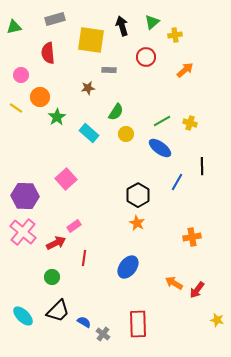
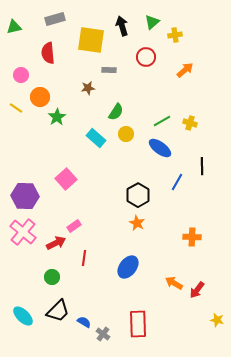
cyan rectangle at (89, 133): moved 7 px right, 5 px down
orange cross at (192, 237): rotated 12 degrees clockwise
